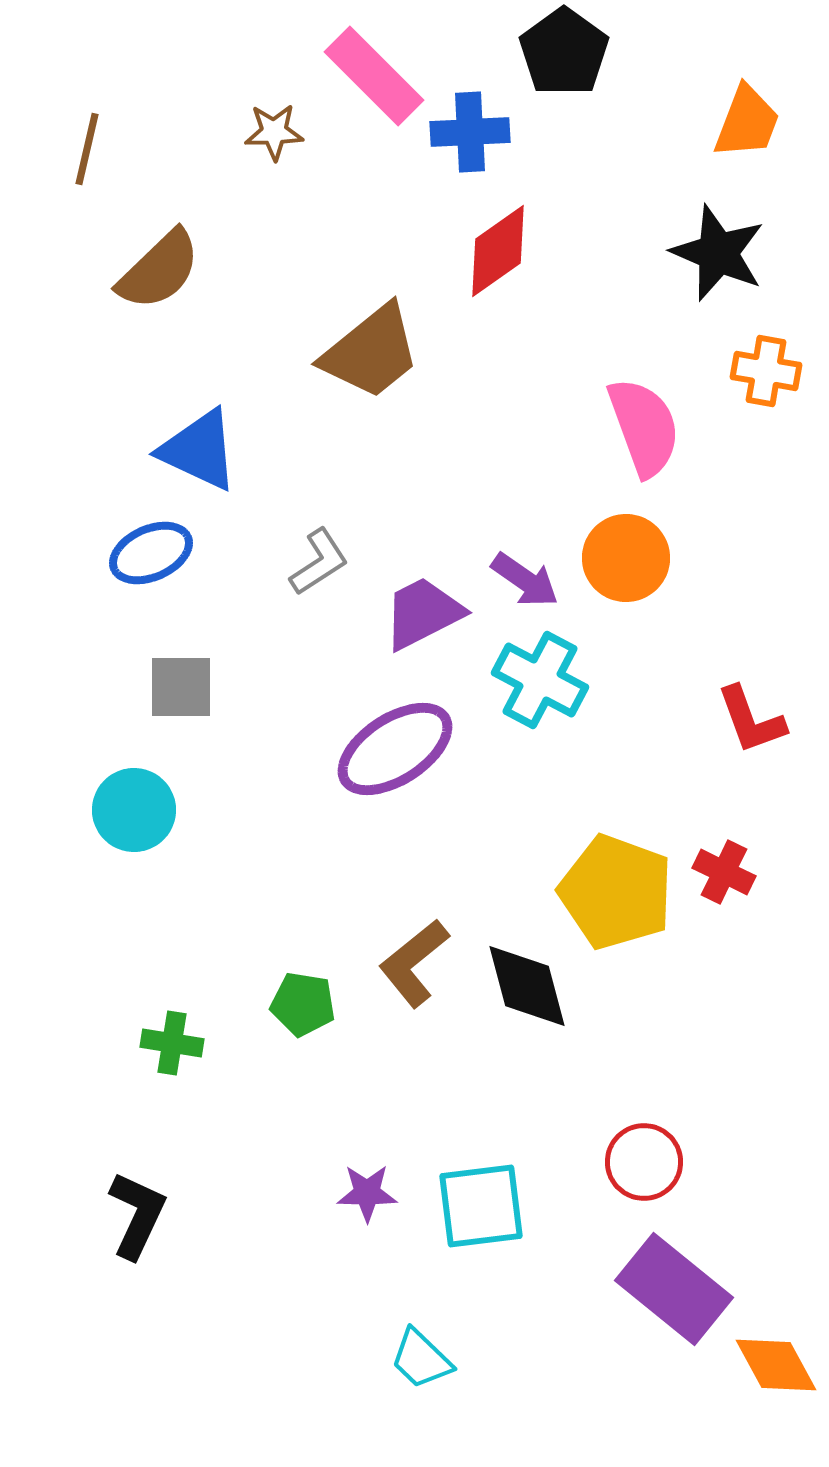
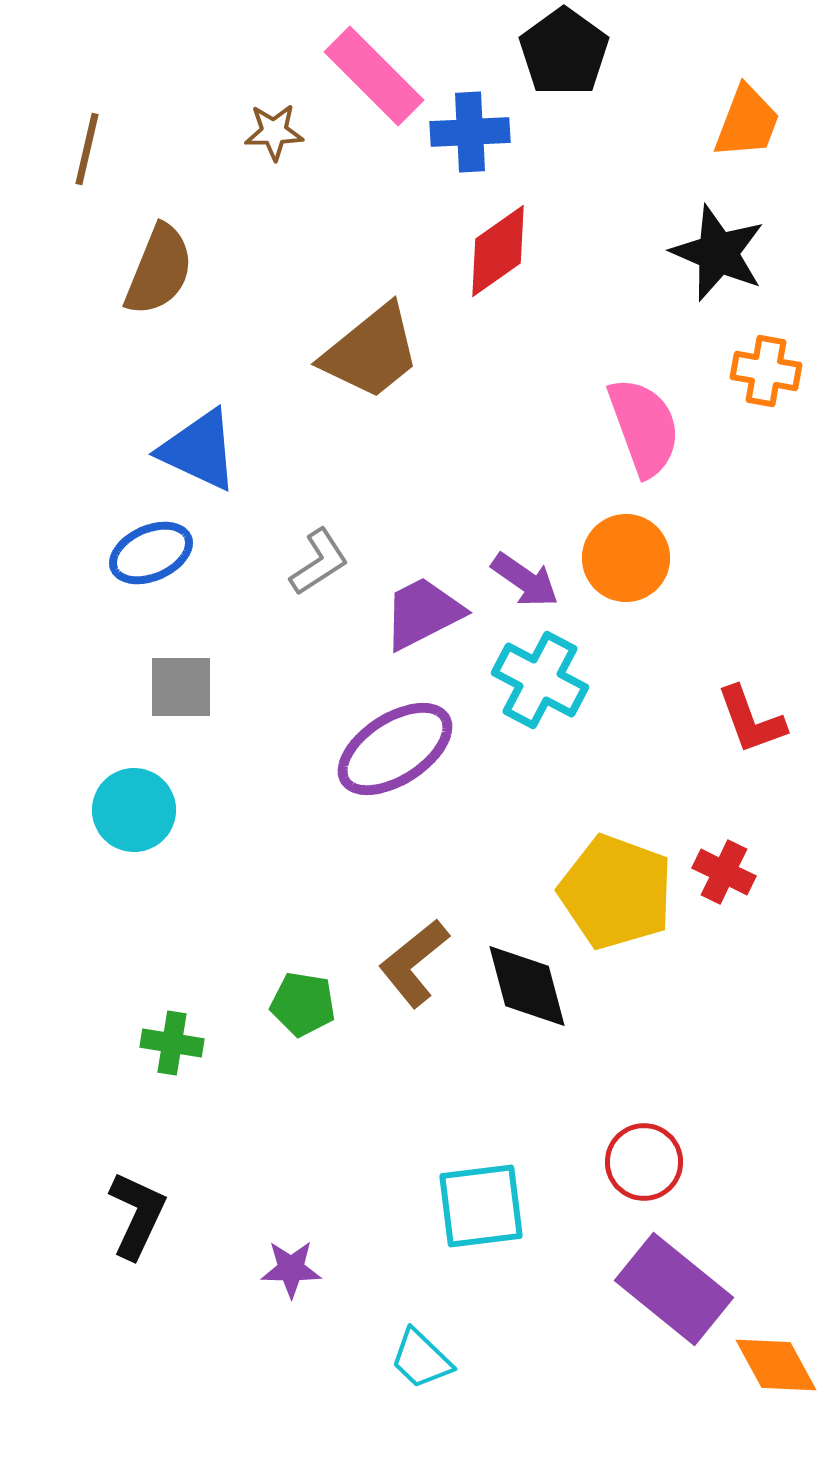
brown semicircle: rotated 24 degrees counterclockwise
purple star: moved 76 px left, 76 px down
